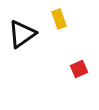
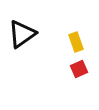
yellow rectangle: moved 17 px right, 23 px down
